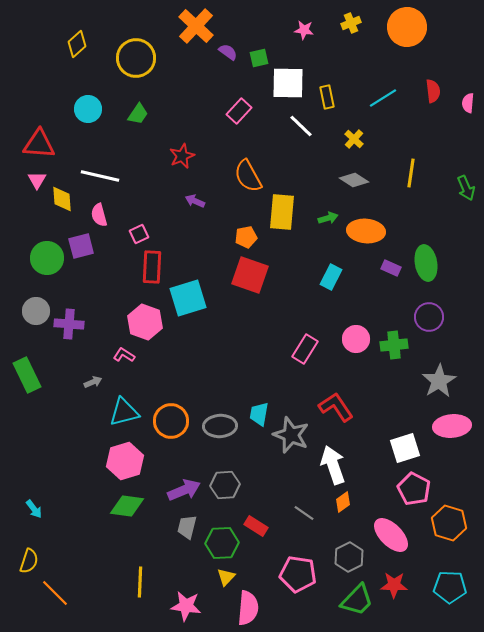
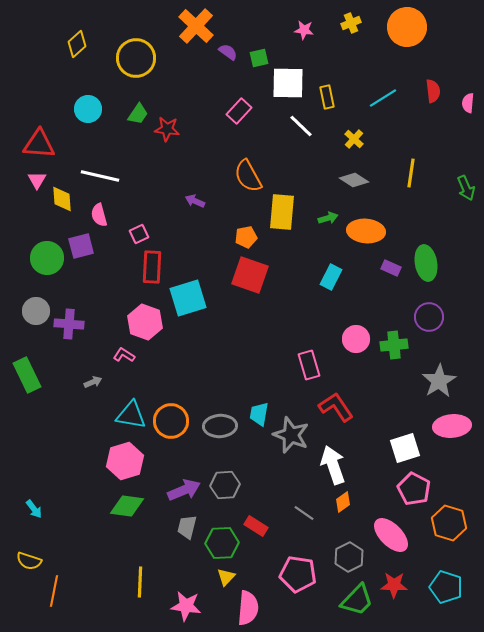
red star at (182, 156): moved 15 px left, 27 px up; rotated 30 degrees clockwise
pink rectangle at (305, 349): moved 4 px right, 16 px down; rotated 48 degrees counterclockwise
cyan triangle at (124, 412): moved 7 px right, 3 px down; rotated 24 degrees clockwise
yellow semicircle at (29, 561): rotated 90 degrees clockwise
cyan pentagon at (450, 587): moved 4 px left; rotated 16 degrees clockwise
orange line at (55, 593): moved 1 px left, 2 px up; rotated 56 degrees clockwise
